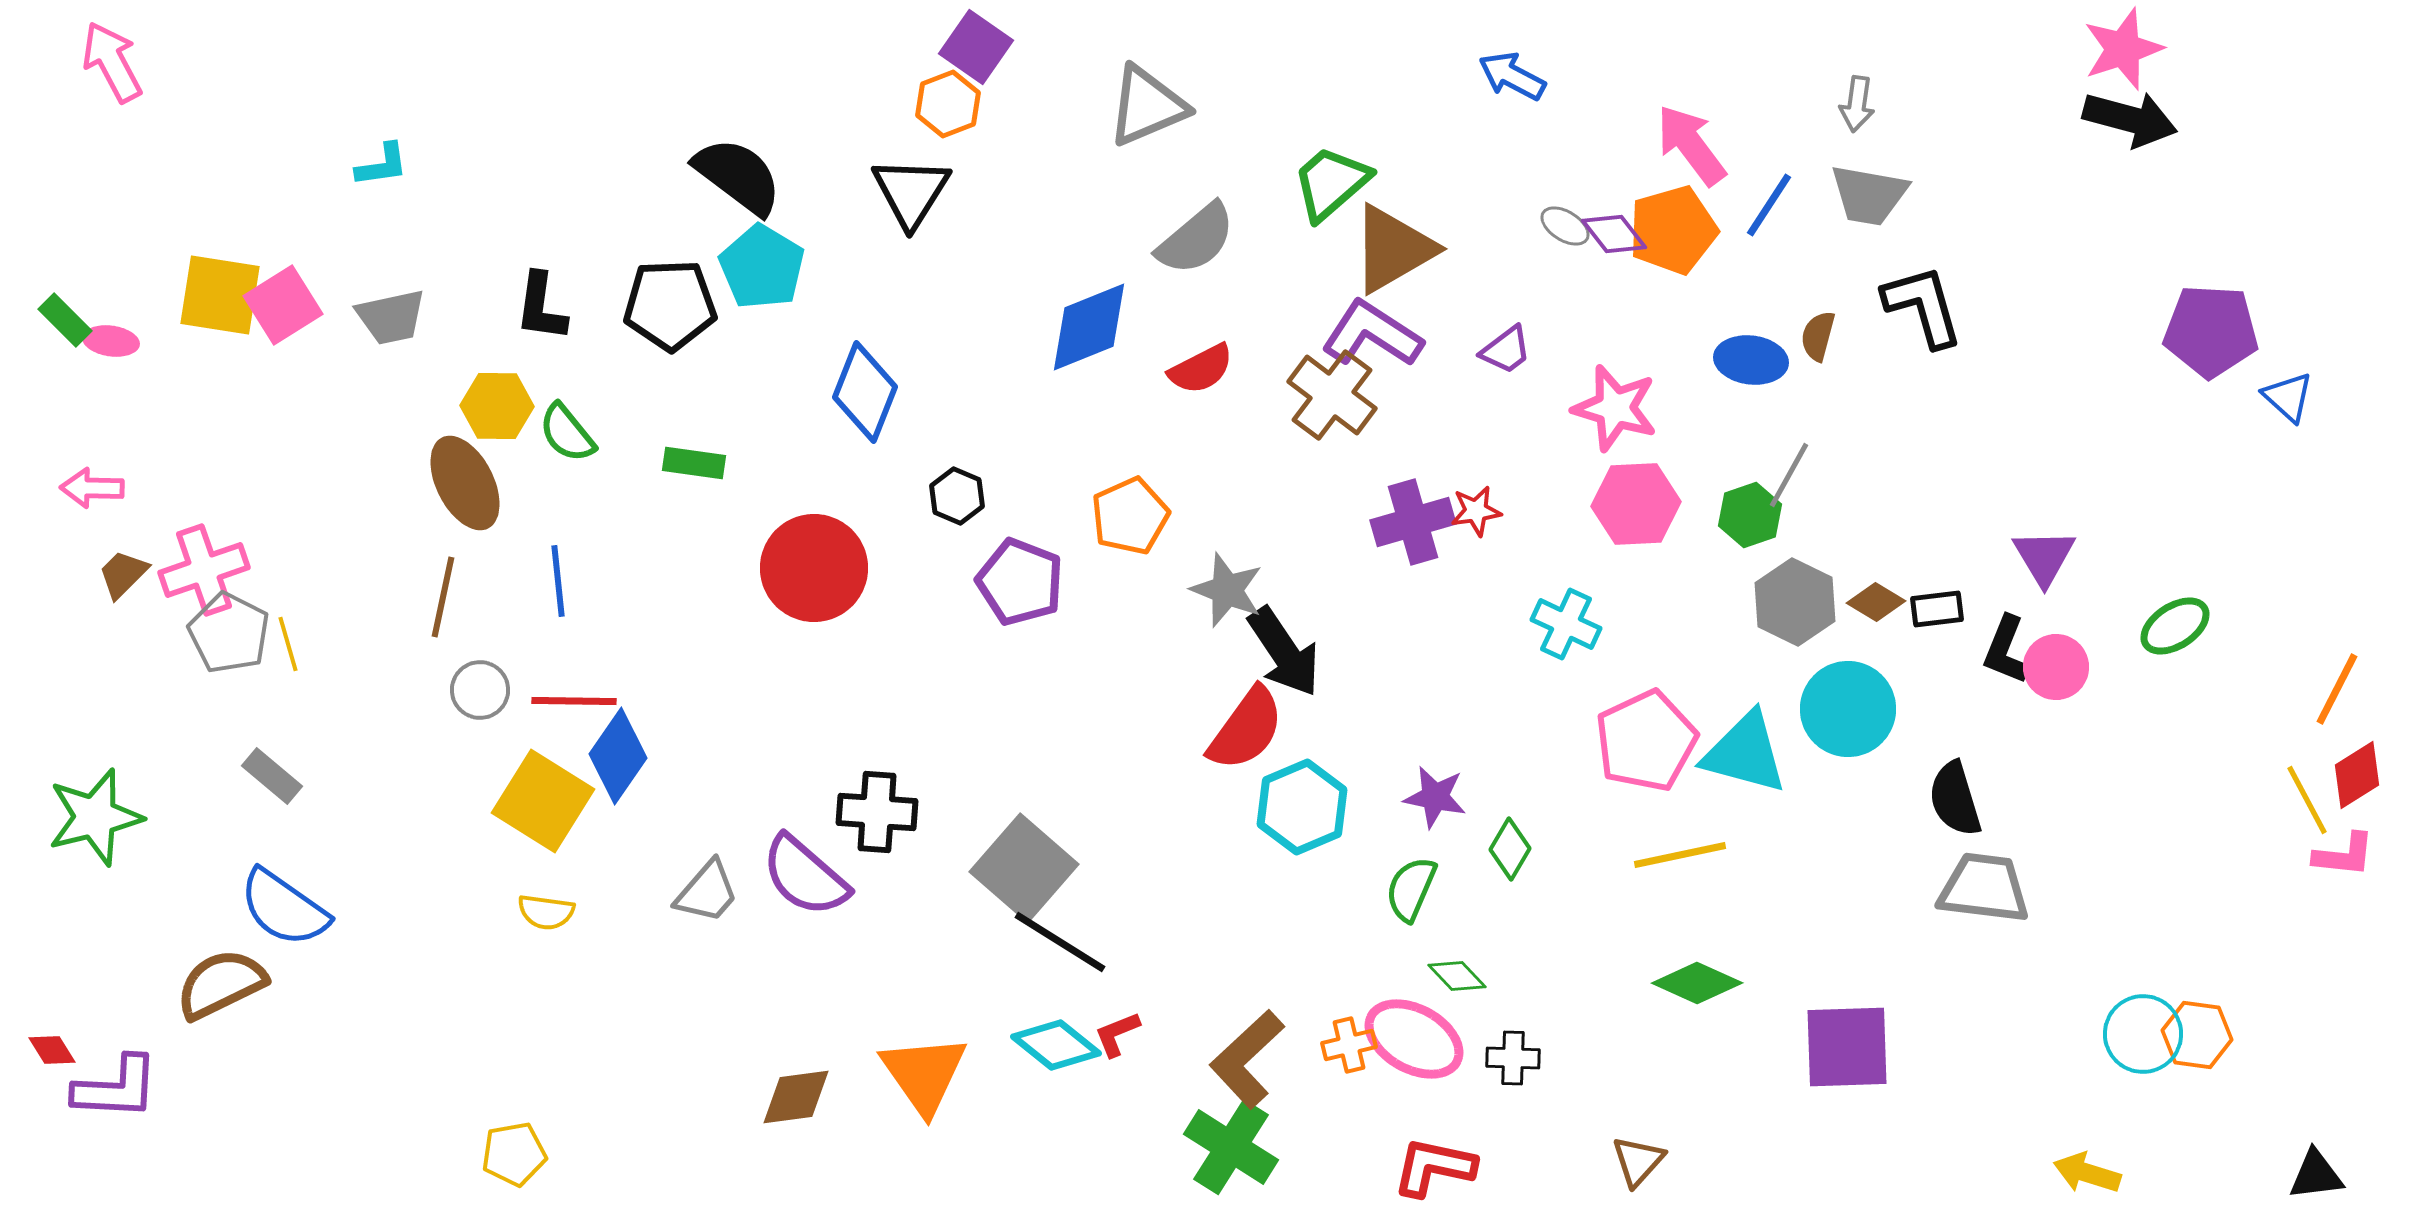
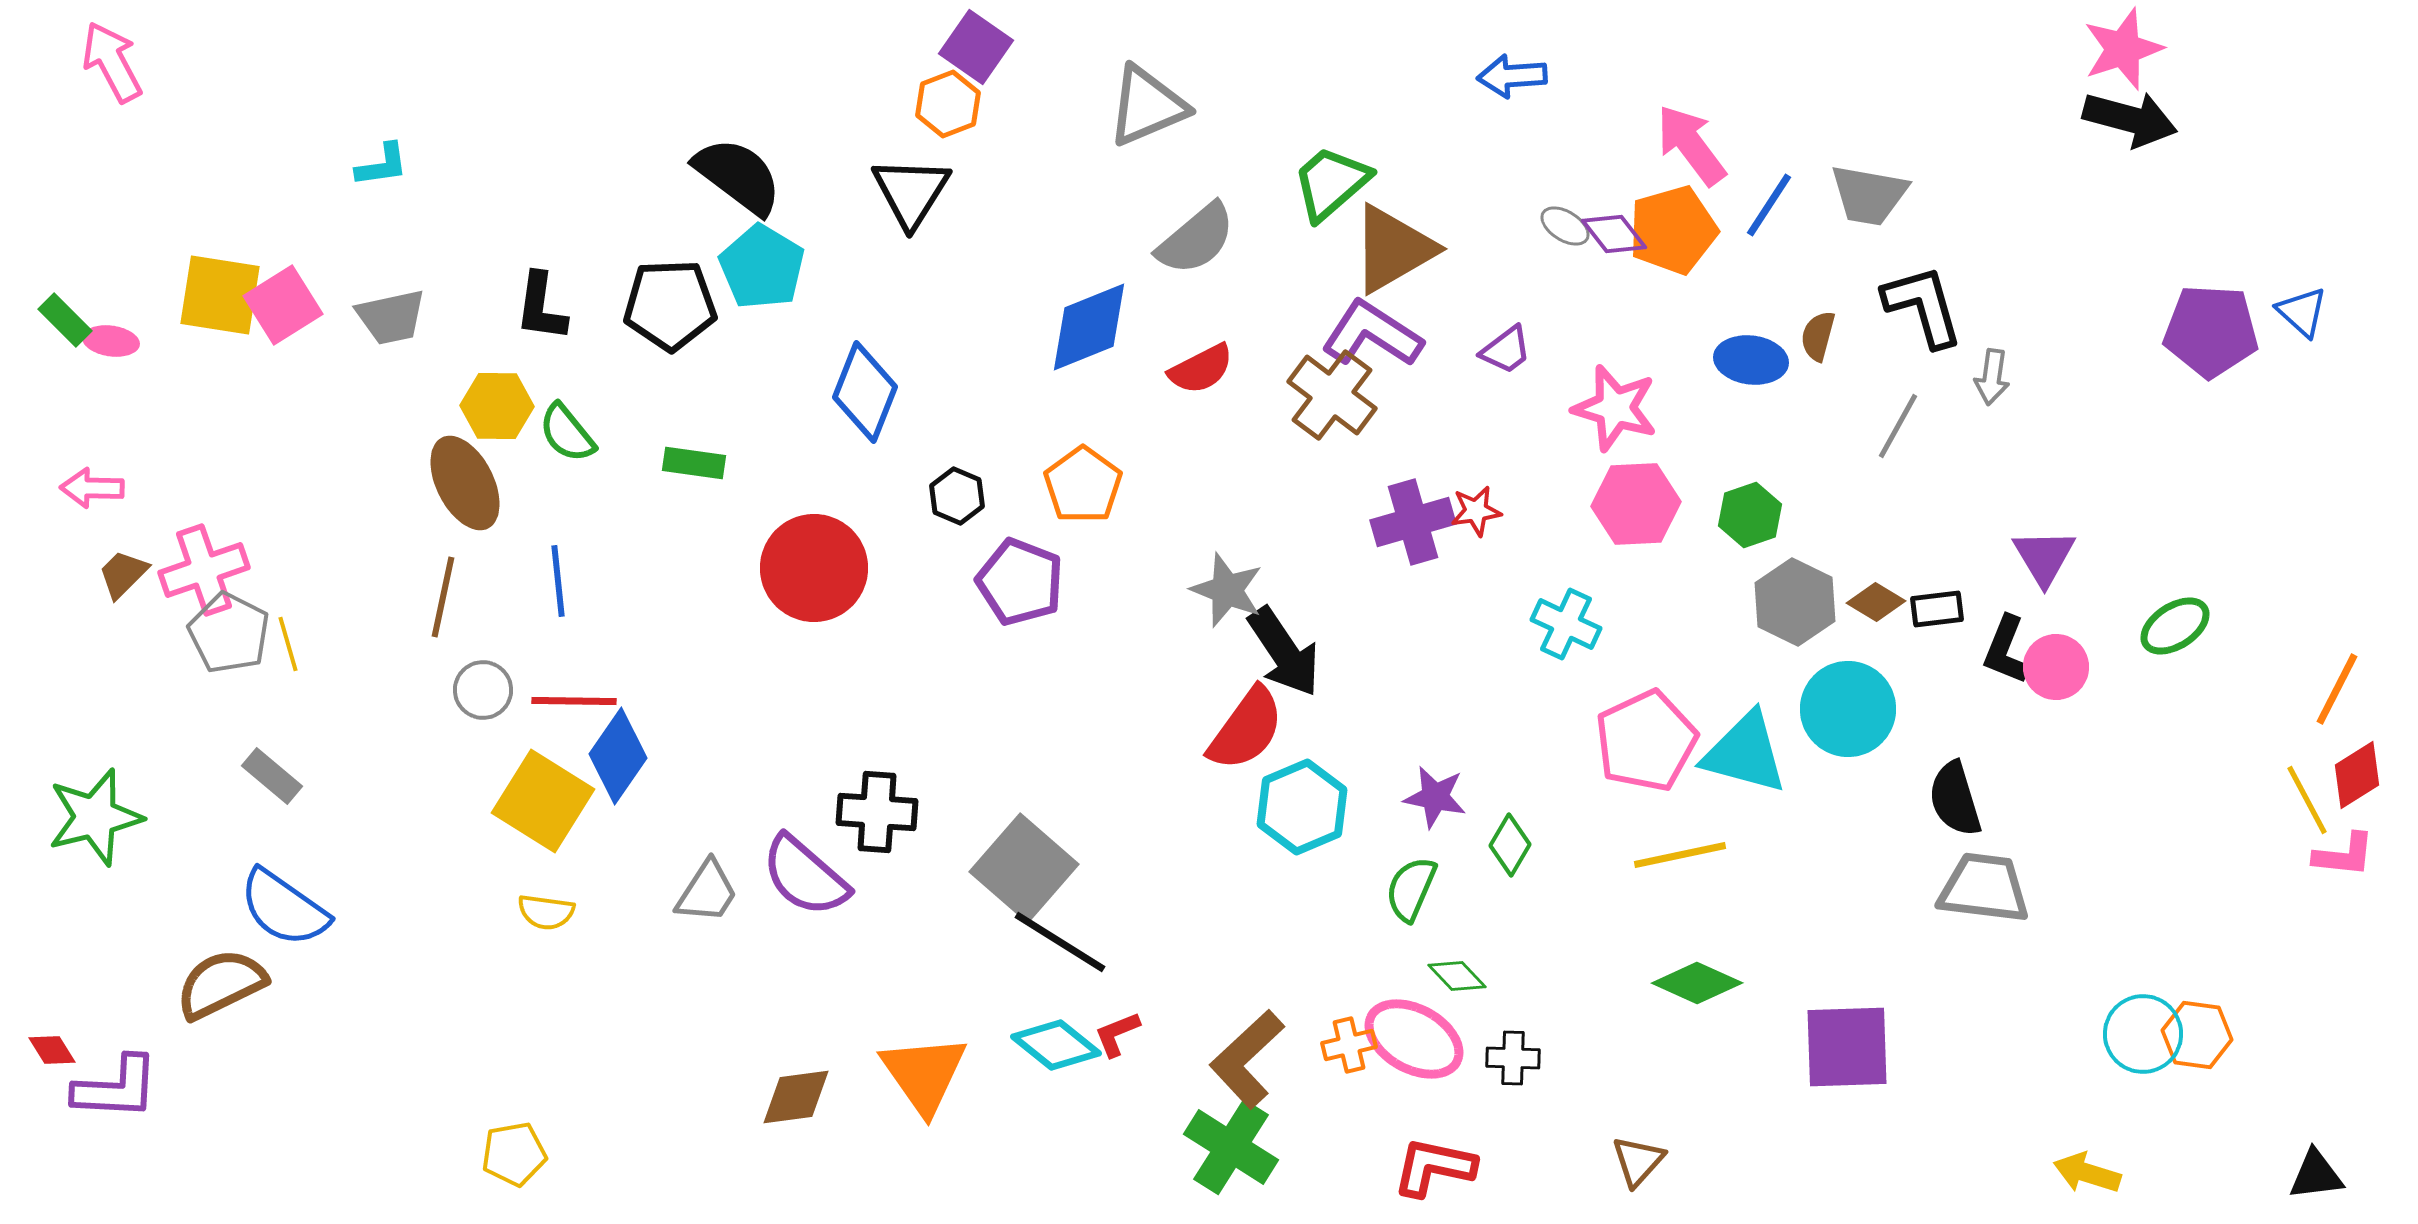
blue arrow at (1512, 76): rotated 32 degrees counterclockwise
gray arrow at (1857, 104): moved 135 px right, 273 px down
blue triangle at (2288, 397): moved 14 px right, 85 px up
gray line at (1789, 475): moved 109 px right, 49 px up
orange pentagon at (1130, 516): moved 47 px left, 31 px up; rotated 12 degrees counterclockwise
gray circle at (480, 690): moved 3 px right
green diamond at (1510, 849): moved 4 px up
gray trapezoid at (707, 892): rotated 8 degrees counterclockwise
